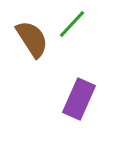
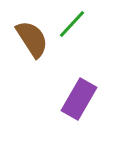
purple rectangle: rotated 6 degrees clockwise
